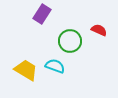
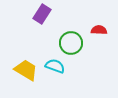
red semicircle: rotated 21 degrees counterclockwise
green circle: moved 1 px right, 2 px down
